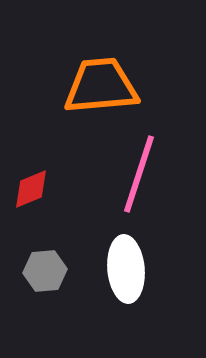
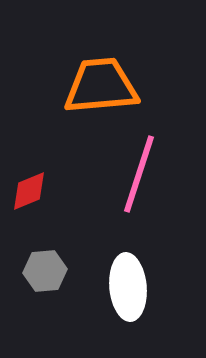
red diamond: moved 2 px left, 2 px down
white ellipse: moved 2 px right, 18 px down
